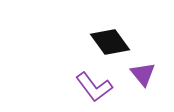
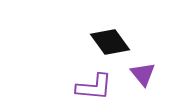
purple L-shape: rotated 48 degrees counterclockwise
